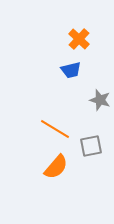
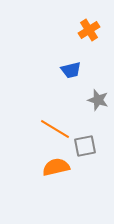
orange cross: moved 10 px right, 9 px up; rotated 15 degrees clockwise
gray star: moved 2 px left
gray square: moved 6 px left
orange semicircle: rotated 144 degrees counterclockwise
